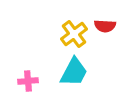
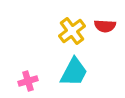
yellow cross: moved 2 px left, 3 px up
pink cross: rotated 12 degrees counterclockwise
